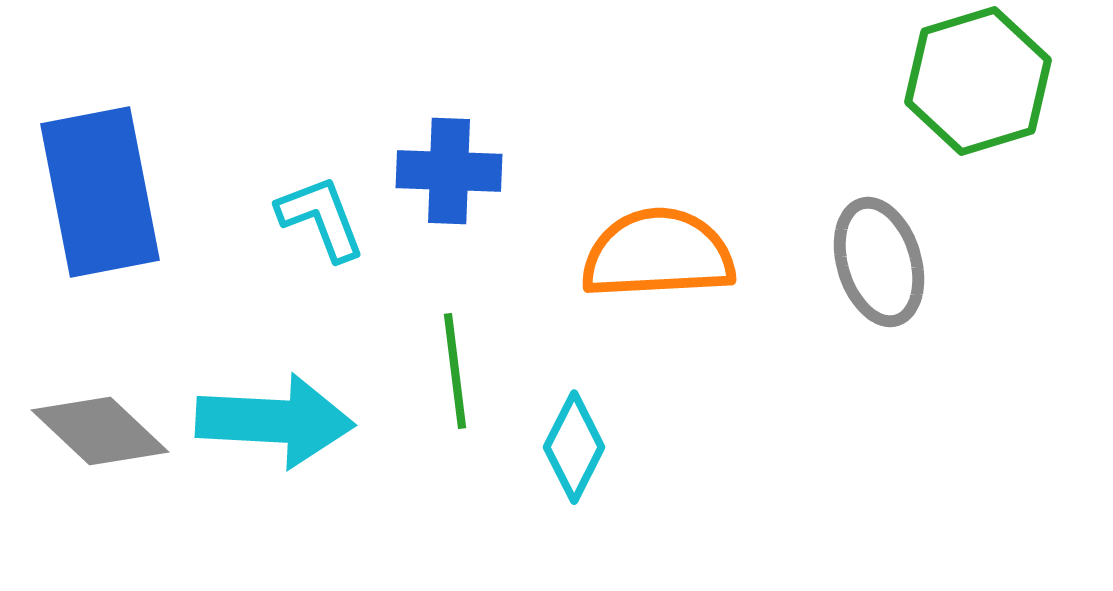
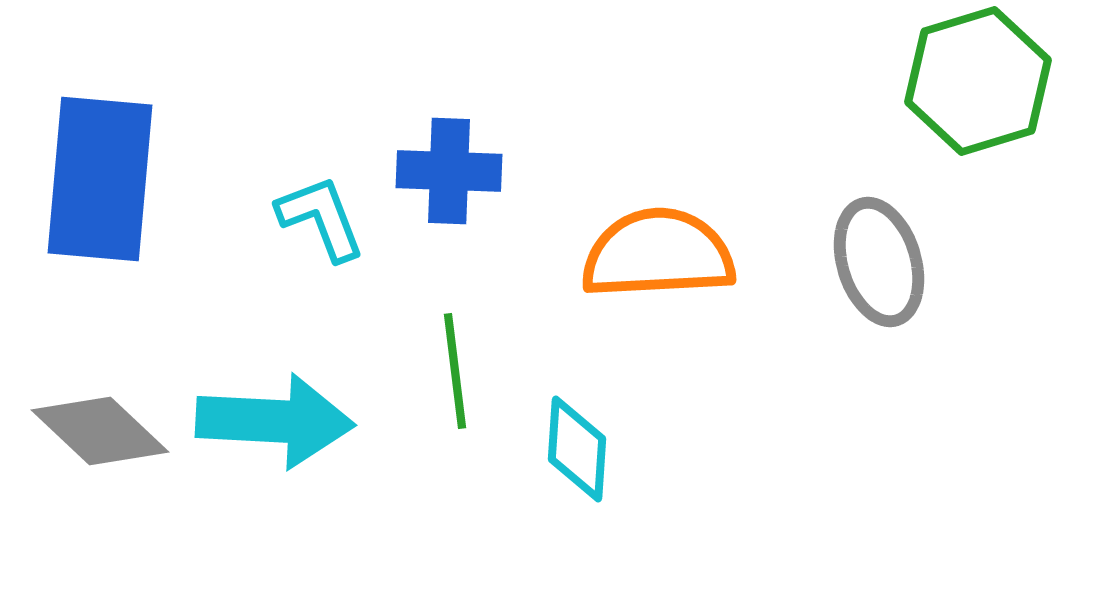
blue rectangle: moved 13 px up; rotated 16 degrees clockwise
cyan diamond: moved 3 px right, 2 px down; rotated 23 degrees counterclockwise
